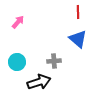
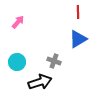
blue triangle: rotated 48 degrees clockwise
gray cross: rotated 24 degrees clockwise
black arrow: moved 1 px right
